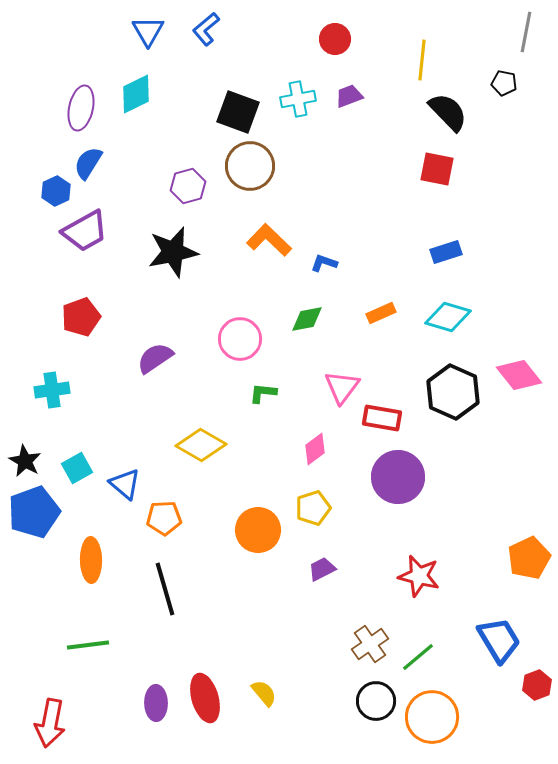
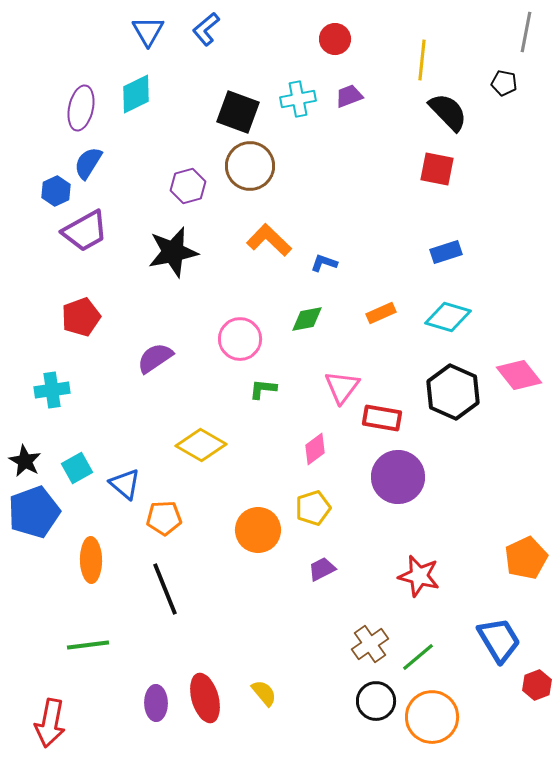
green L-shape at (263, 393): moved 4 px up
orange pentagon at (529, 558): moved 3 px left
black line at (165, 589): rotated 6 degrees counterclockwise
